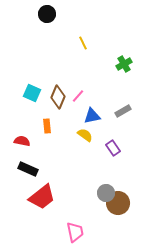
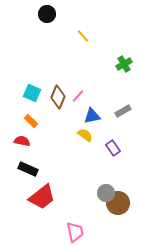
yellow line: moved 7 px up; rotated 16 degrees counterclockwise
orange rectangle: moved 16 px left, 5 px up; rotated 40 degrees counterclockwise
